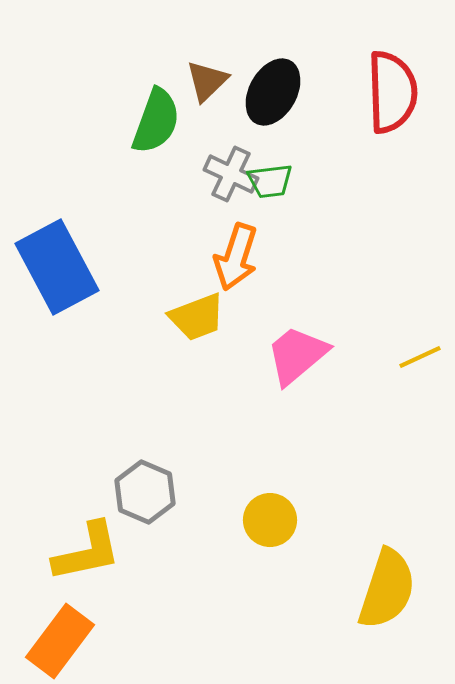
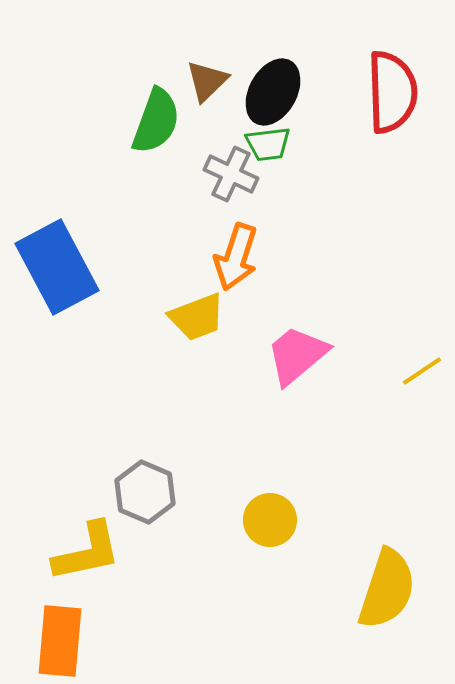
green trapezoid: moved 2 px left, 37 px up
yellow line: moved 2 px right, 14 px down; rotated 9 degrees counterclockwise
orange rectangle: rotated 32 degrees counterclockwise
